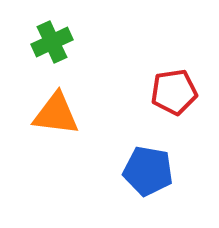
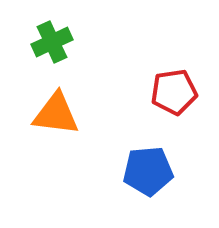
blue pentagon: rotated 15 degrees counterclockwise
